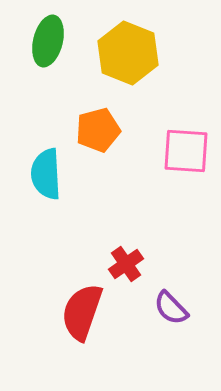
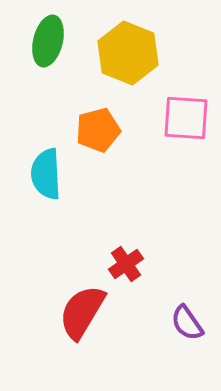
pink square: moved 33 px up
purple semicircle: moved 16 px right, 15 px down; rotated 9 degrees clockwise
red semicircle: rotated 12 degrees clockwise
